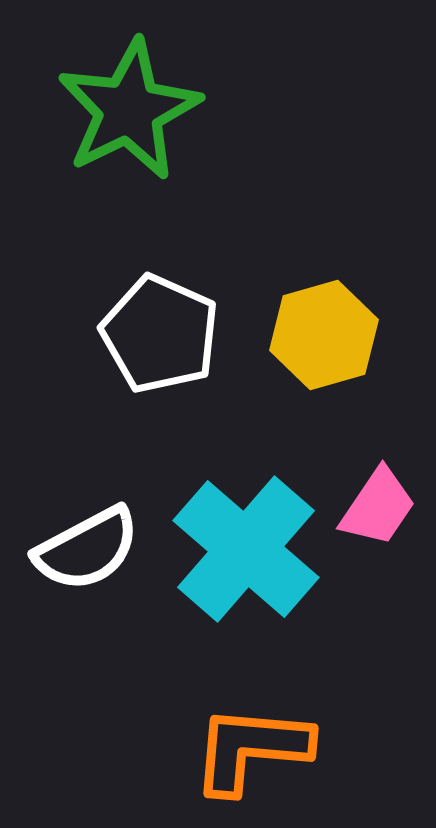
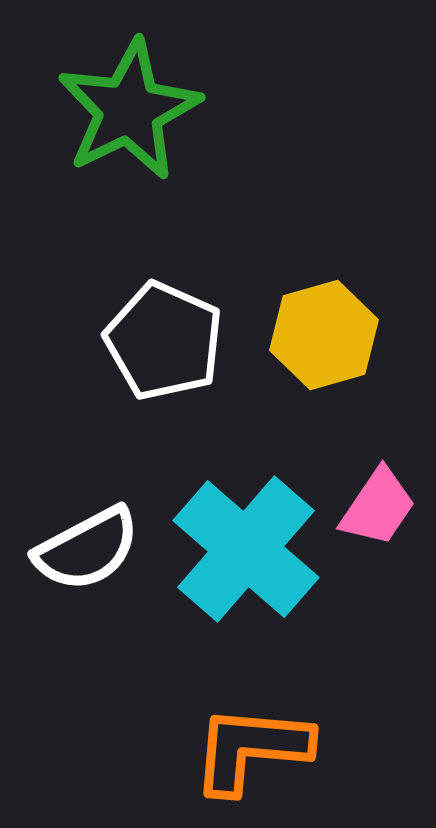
white pentagon: moved 4 px right, 7 px down
